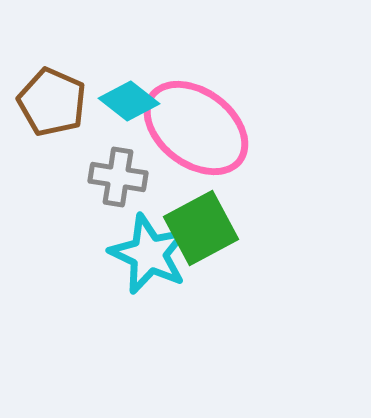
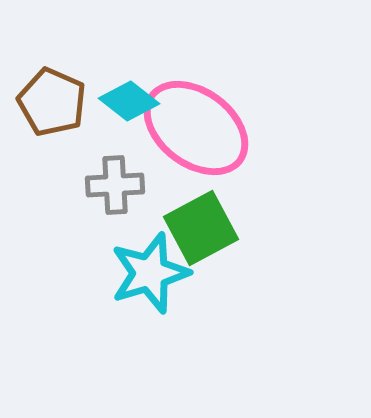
gray cross: moved 3 px left, 8 px down; rotated 12 degrees counterclockwise
cyan star: moved 1 px right, 19 px down; rotated 30 degrees clockwise
